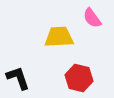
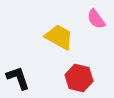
pink semicircle: moved 4 px right, 1 px down
yellow trapezoid: rotated 32 degrees clockwise
